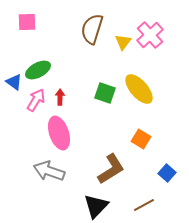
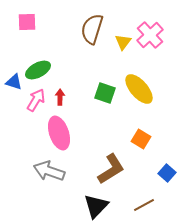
blue triangle: rotated 18 degrees counterclockwise
